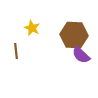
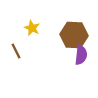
brown line: rotated 21 degrees counterclockwise
purple semicircle: rotated 126 degrees counterclockwise
